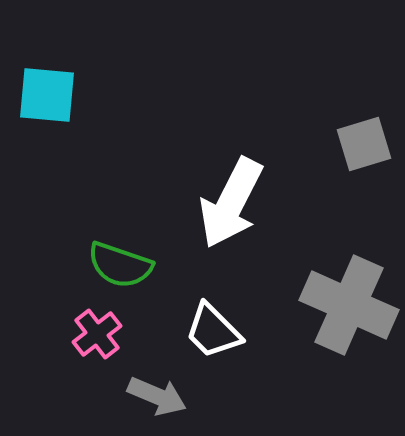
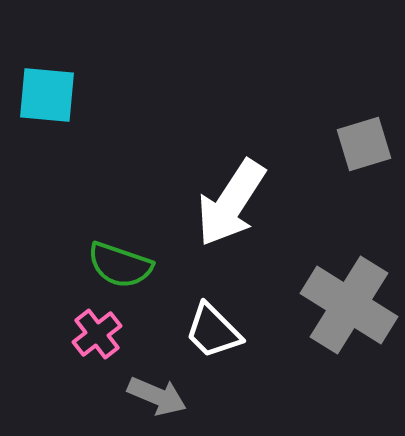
white arrow: rotated 6 degrees clockwise
gray cross: rotated 8 degrees clockwise
